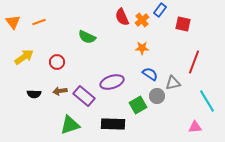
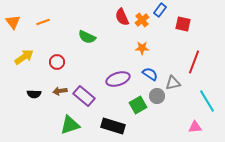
orange line: moved 4 px right
purple ellipse: moved 6 px right, 3 px up
black rectangle: moved 2 px down; rotated 15 degrees clockwise
